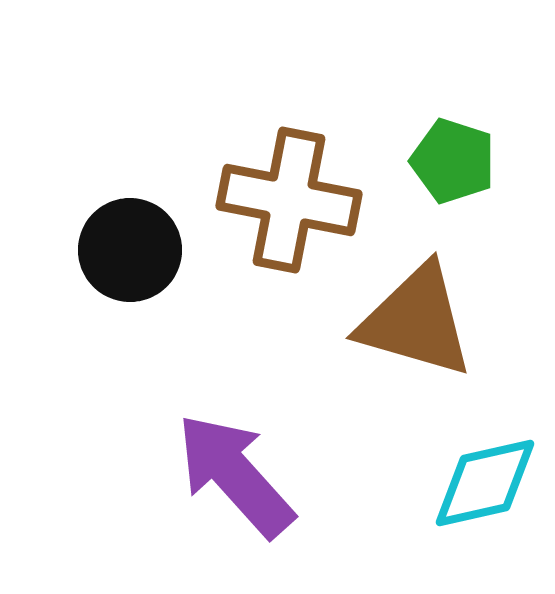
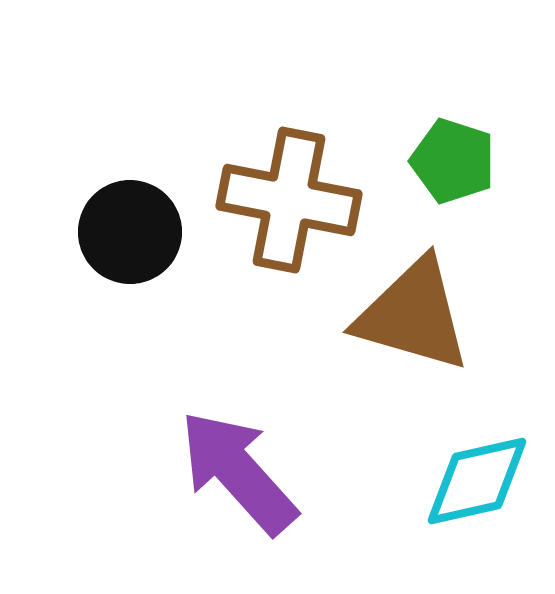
black circle: moved 18 px up
brown triangle: moved 3 px left, 6 px up
purple arrow: moved 3 px right, 3 px up
cyan diamond: moved 8 px left, 2 px up
